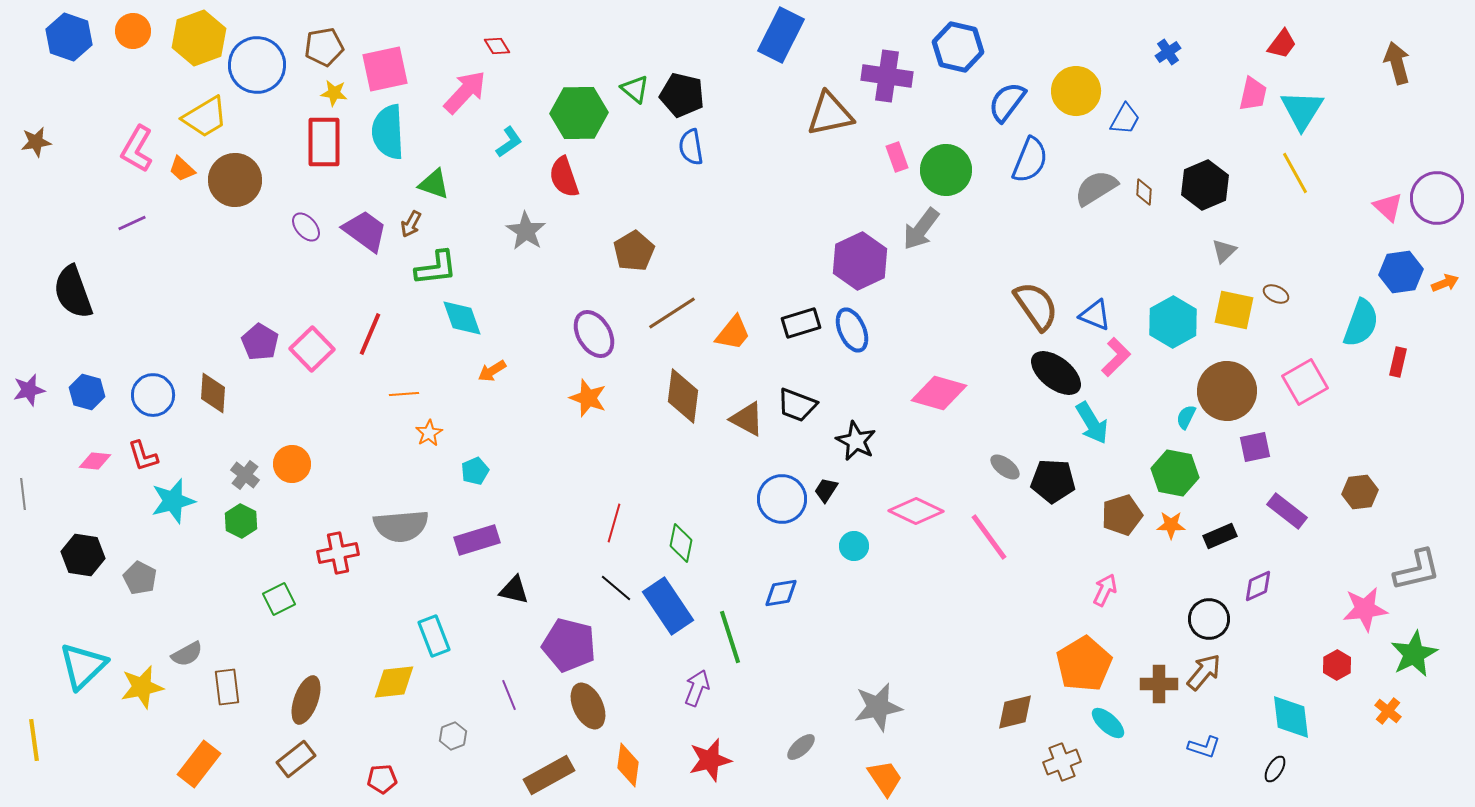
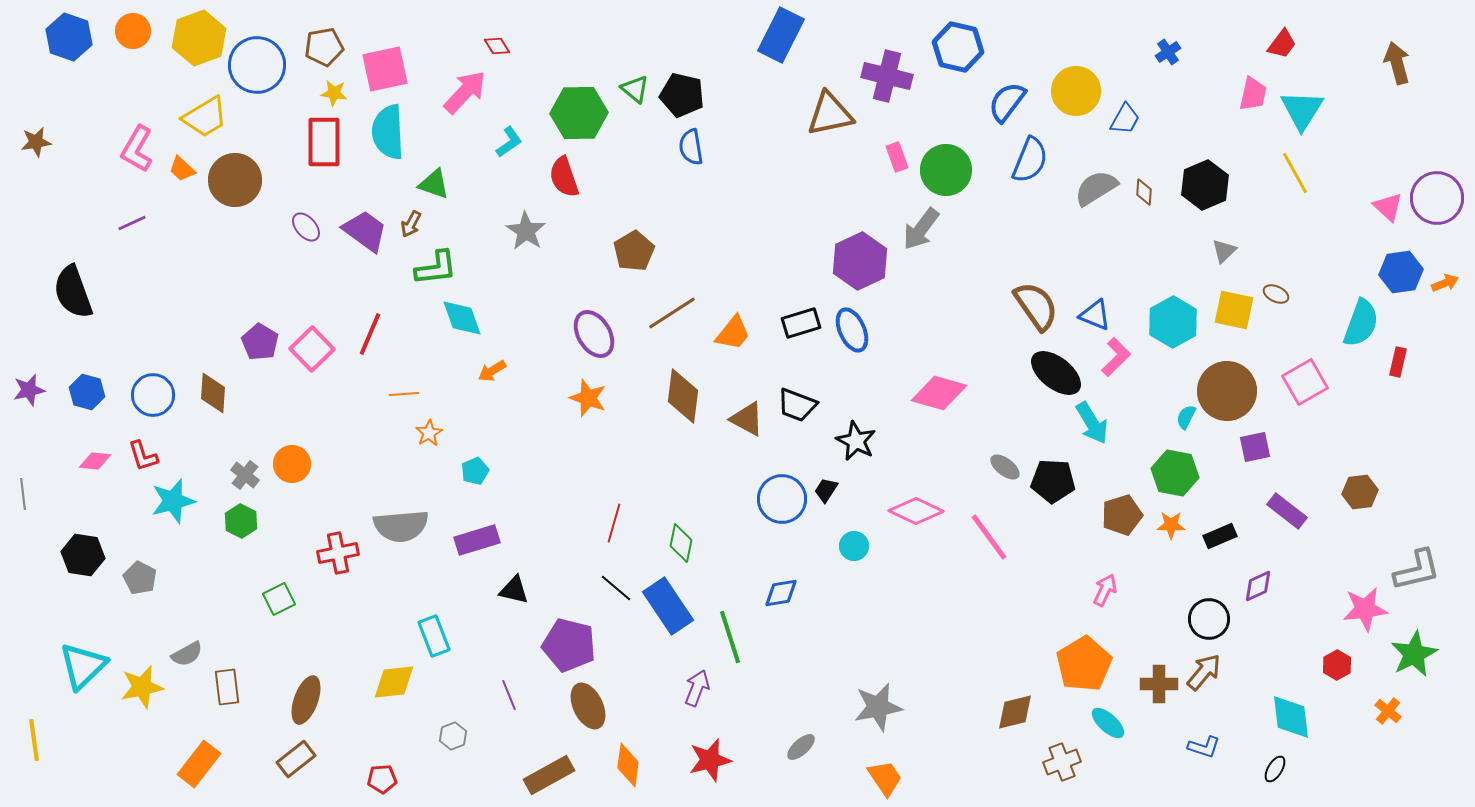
purple cross at (887, 76): rotated 6 degrees clockwise
